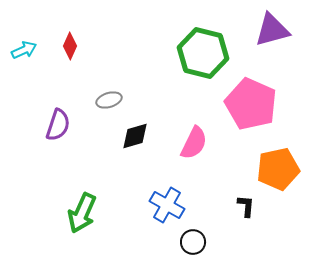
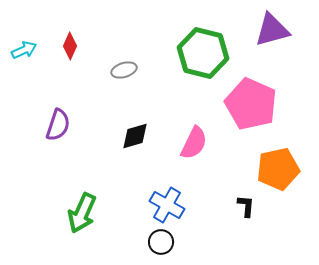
gray ellipse: moved 15 px right, 30 px up
black circle: moved 32 px left
